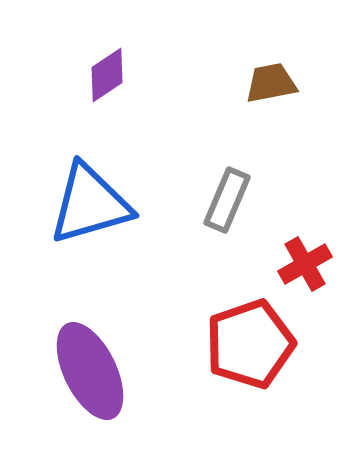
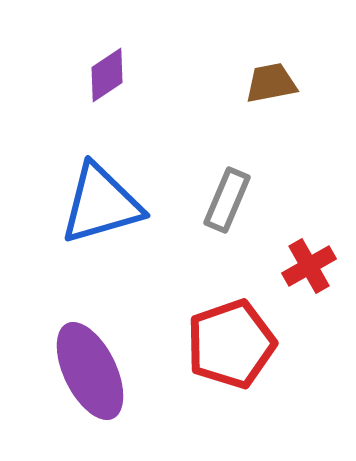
blue triangle: moved 11 px right
red cross: moved 4 px right, 2 px down
red pentagon: moved 19 px left
